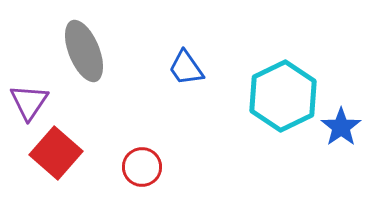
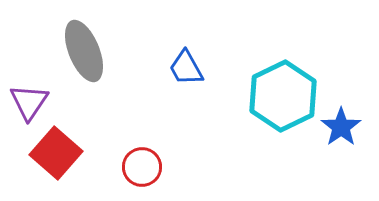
blue trapezoid: rotated 6 degrees clockwise
